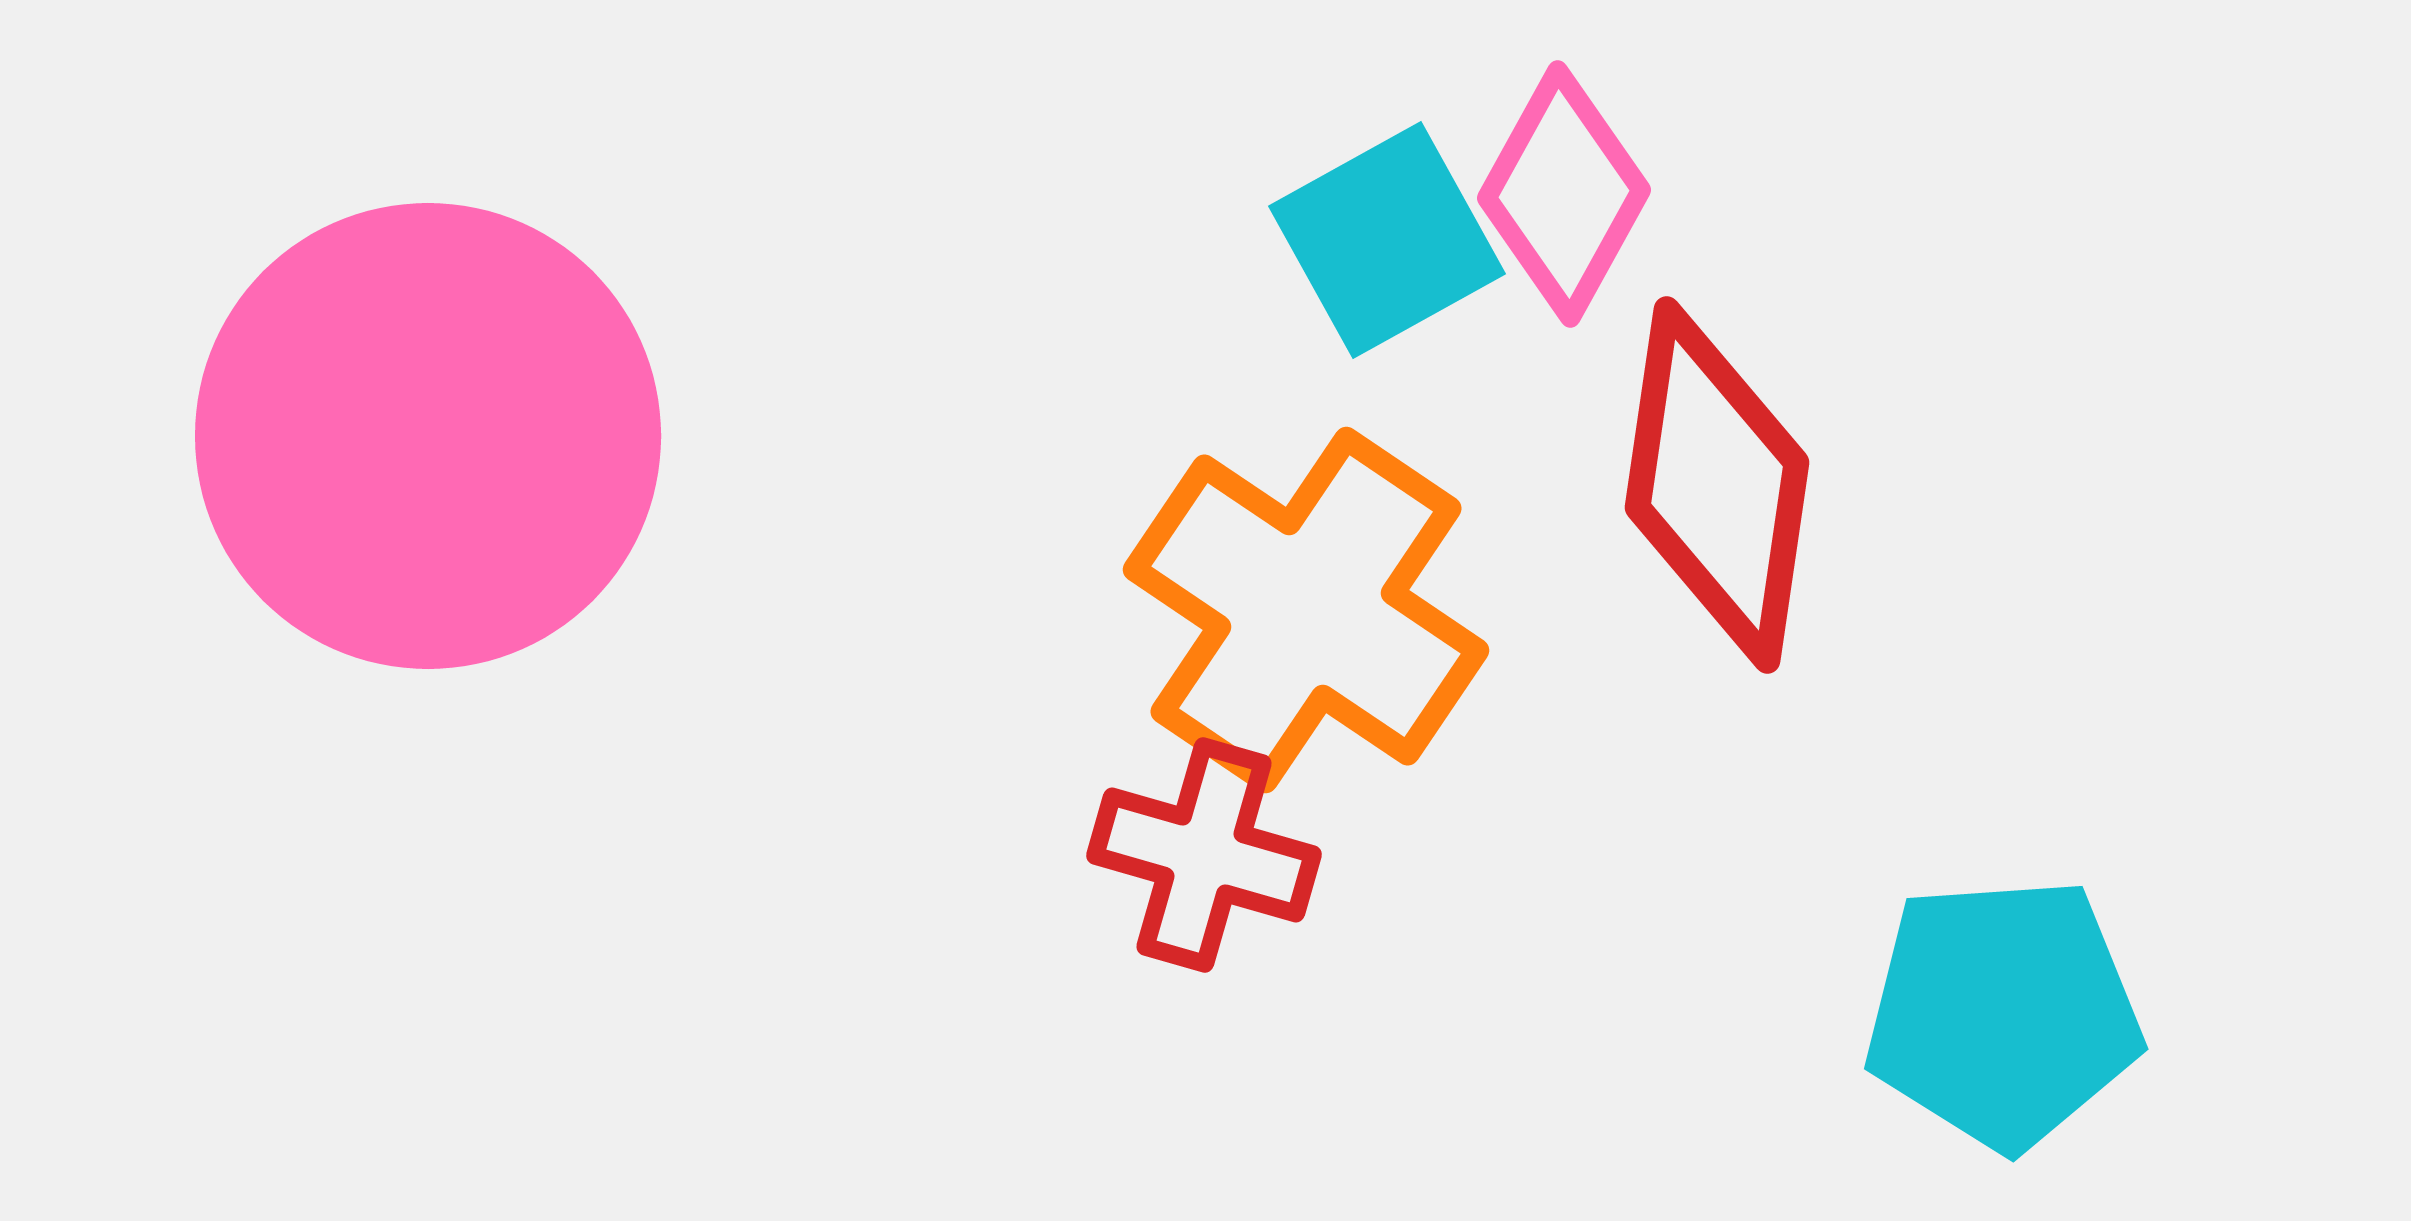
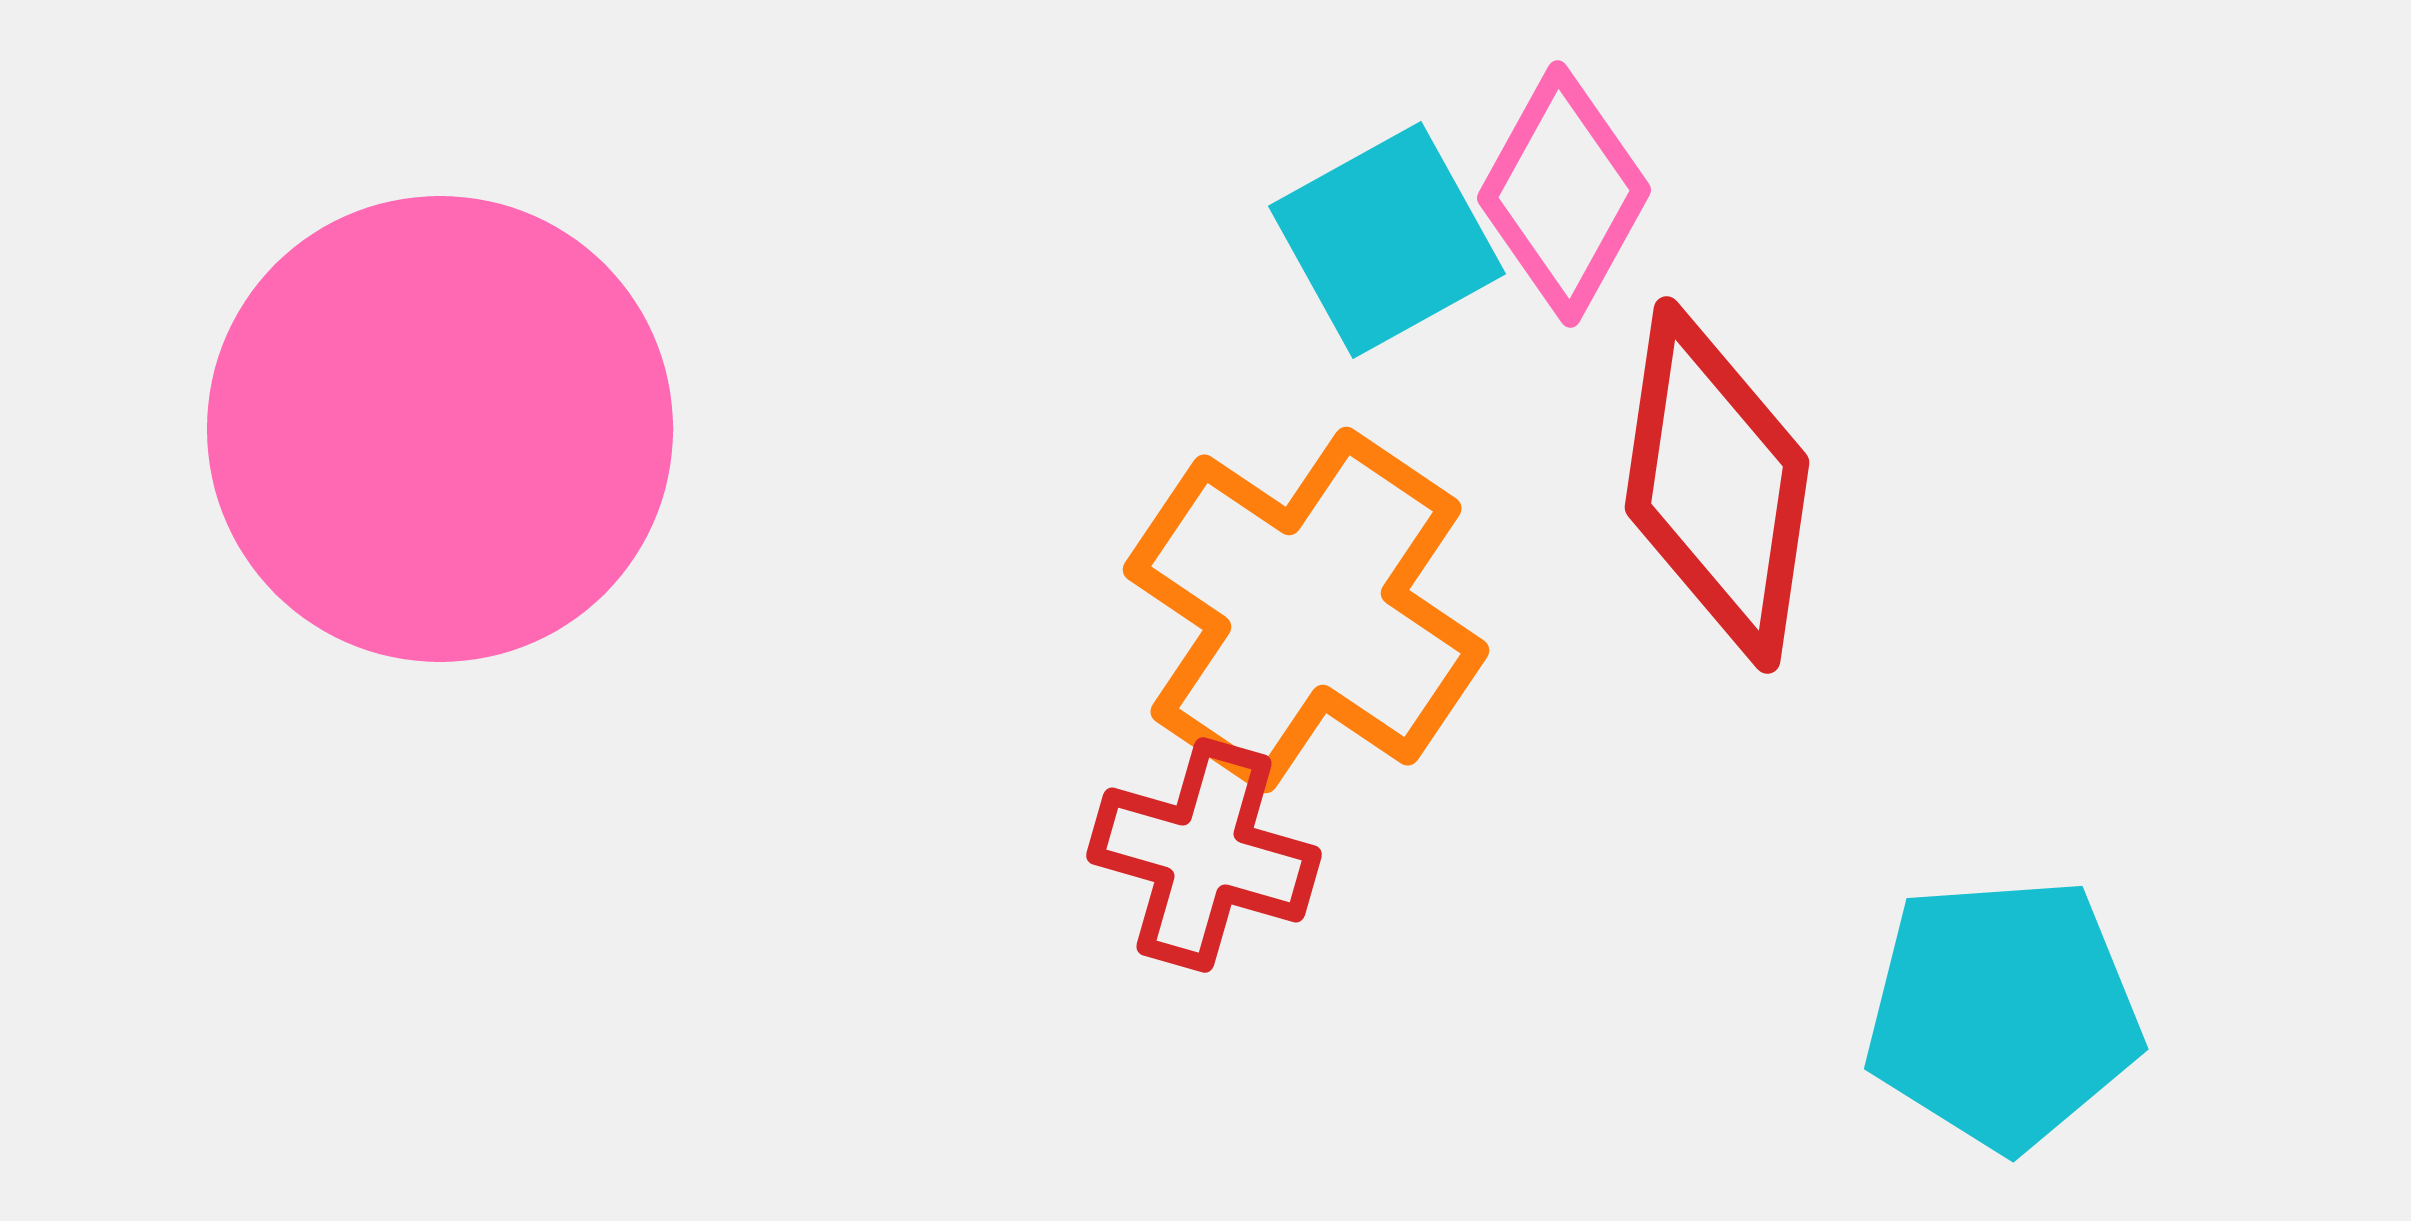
pink circle: moved 12 px right, 7 px up
